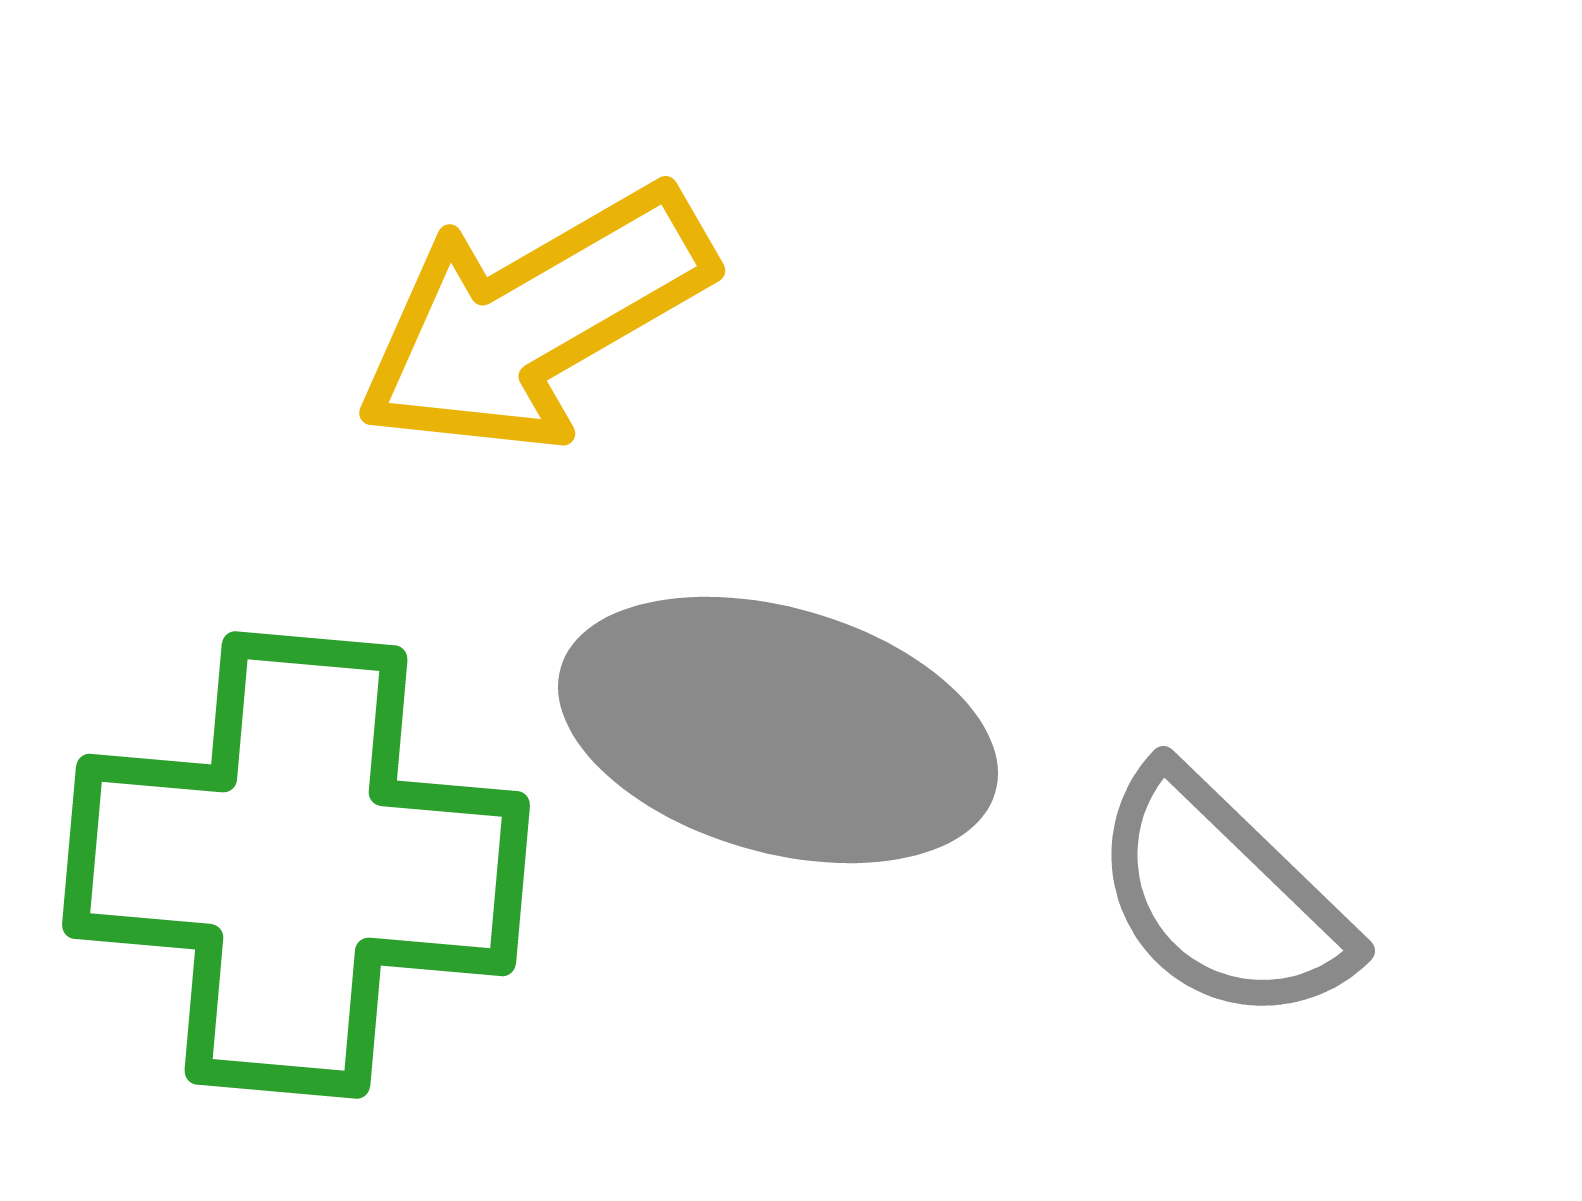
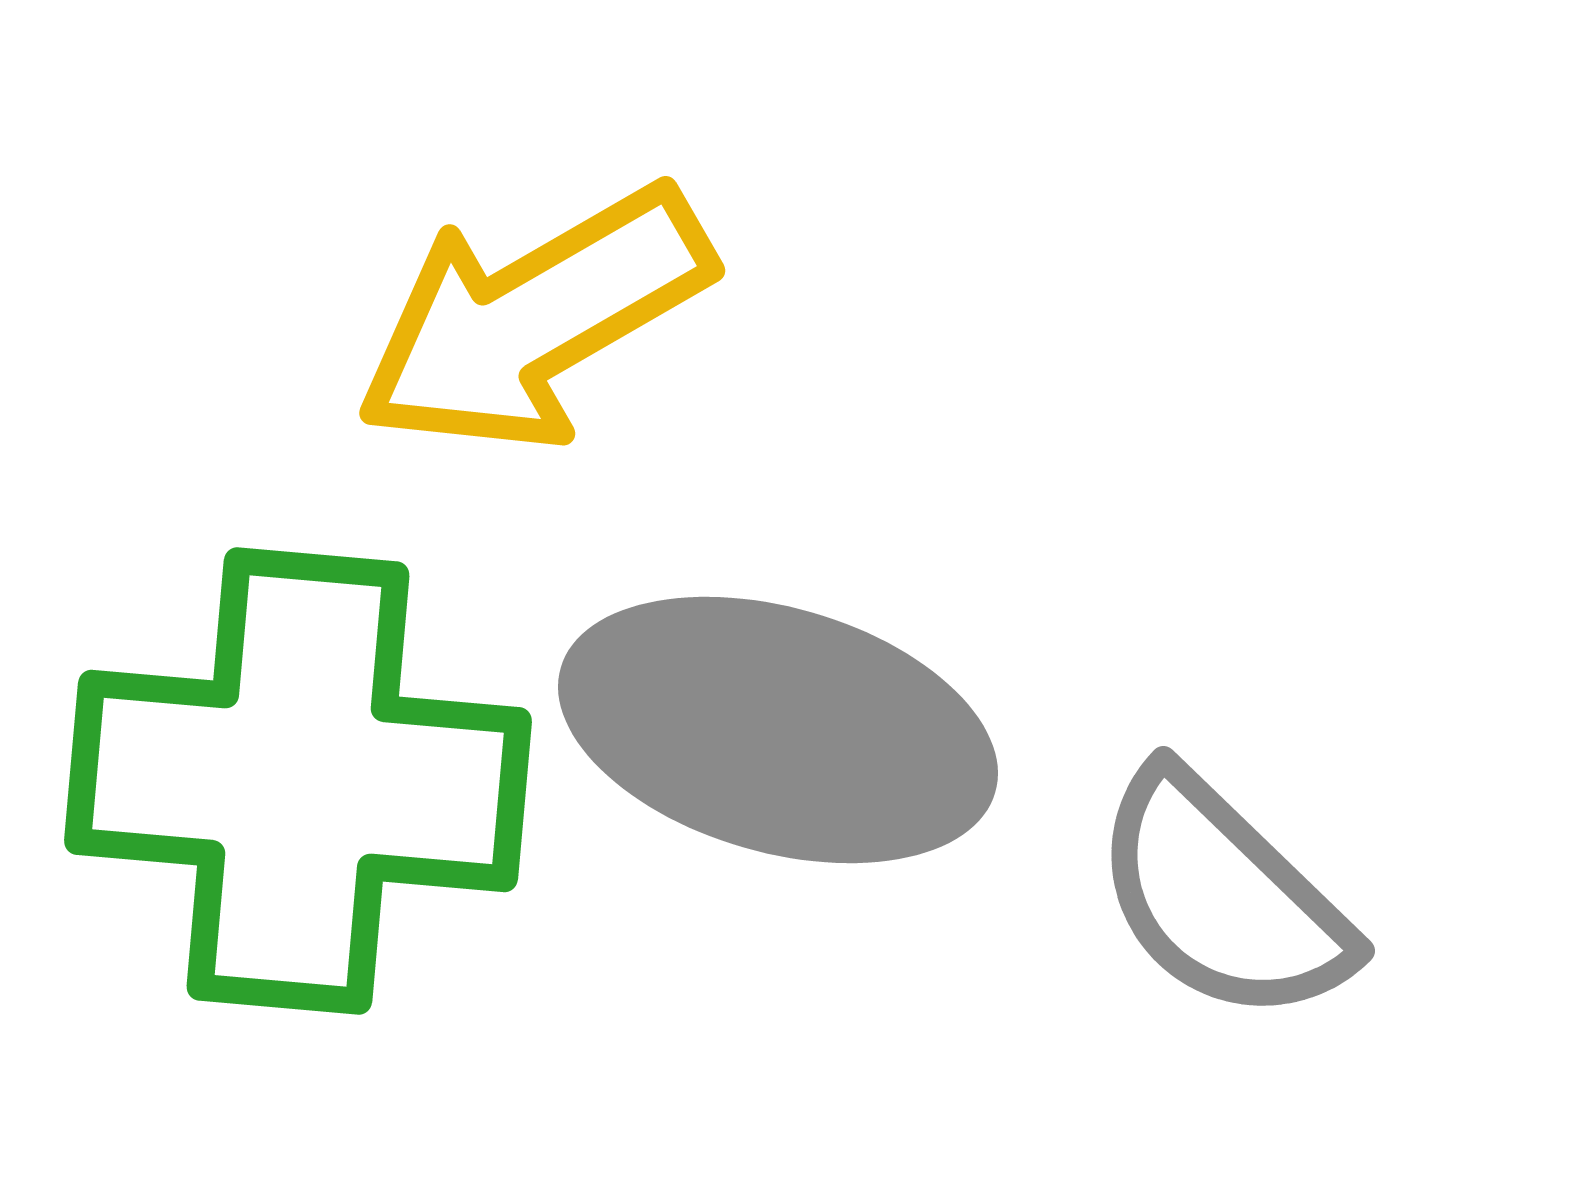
green cross: moved 2 px right, 84 px up
